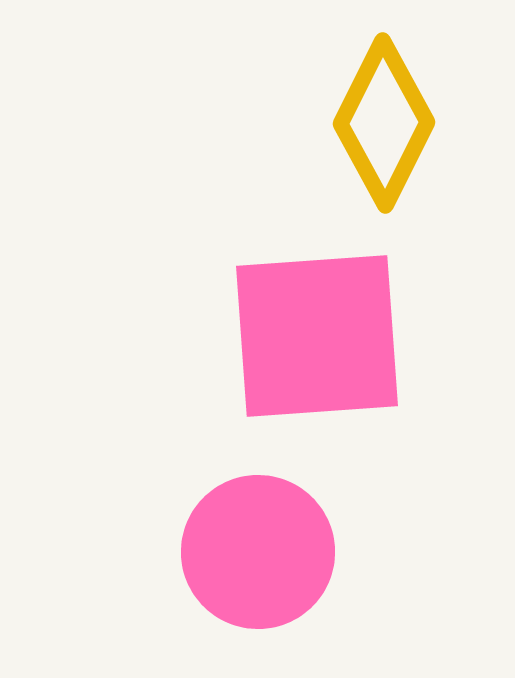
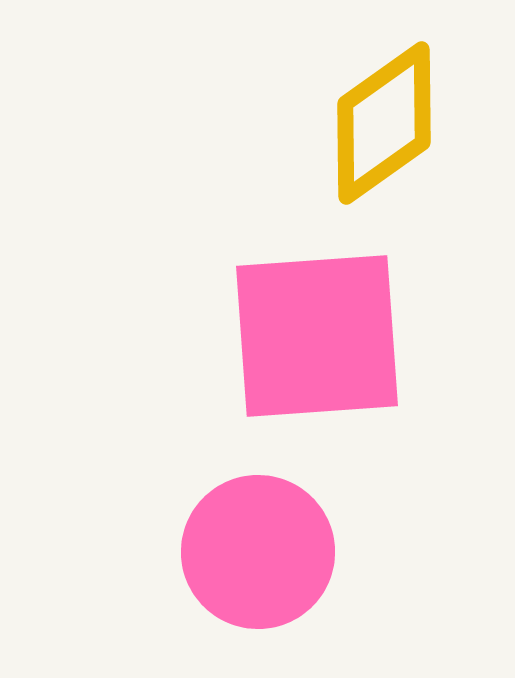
yellow diamond: rotated 28 degrees clockwise
